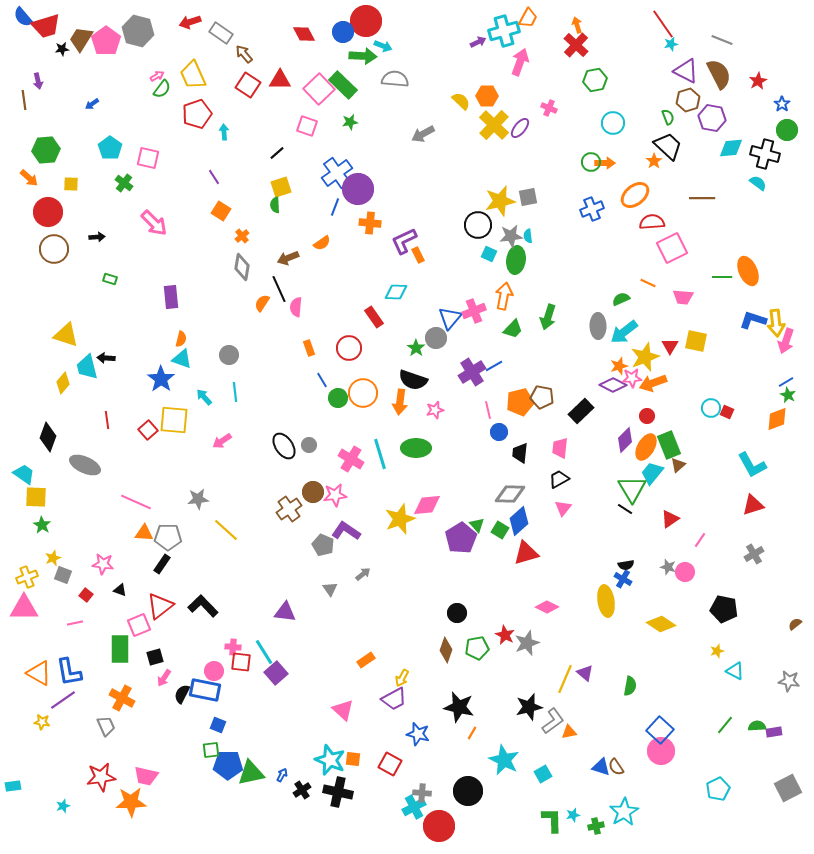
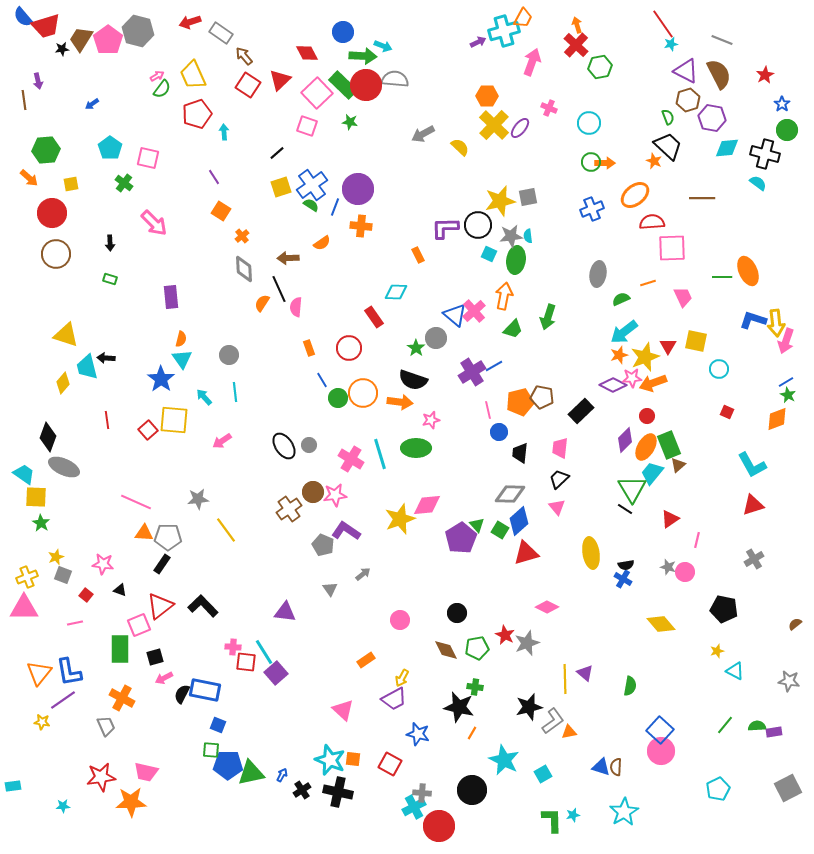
orange trapezoid at (528, 18): moved 5 px left
red circle at (366, 21): moved 64 px down
red diamond at (304, 34): moved 3 px right, 19 px down
pink pentagon at (106, 41): moved 2 px right, 1 px up
brown arrow at (244, 54): moved 2 px down
pink arrow at (520, 62): moved 12 px right
red triangle at (280, 80): rotated 45 degrees counterclockwise
green hexagon at (595, 80): moved 5 px right, 13 px up
red star at (758, 81): moved 7 px right, 6 px up
pink square at (319, 89): moved 2 px left, 4 px down
yellow semicircle at (461, 101): moved 1 px left, 46 px down
green star at (350, 122): rotated 21 degrees clockwise
cyan circle at (613, 123): moved 24 px left
cyan diamond at (731, 148): moved 4 px left
orange star at (654, 161): rotated 14 degrees counterclockwise
blue cross at (337, 173): moved 25 px left, 12 px down
yellow square at (71, 184): rotated 14 degrees counterclockwise
green semicircle at (275, 205): moved 36 px right; rotated 126 degrees clockwise
red circle at (48, 212): moved 4 px right, 1 px down
orange cross at (370, 223): moved 9 px left, 3 px down
black arrow at (97, 237): moved 13 px right, 6 px down; rotated 91 degrees clockwise
purple L-shape at (404, 241): moved 41 px right, 13 px up; rotated 24 degrees clockwise
pink square at (672, 248): rotated 24 degrees clockwise
brown circle at (54, 249): moved 2 px right, 5 px down
brown arrow at (288, 258): rotated 20 degrees clockwise
gray diamond at (242, 267): moved 2 px right, 2 px down; rotated 12 degrees counterclockwise
orange line at (648, 283): rotated 42 degrees counterclockwise
pink trapezoid at (683, 297): rotated 120 degrees counterclockwise
pink cross at (474, 311): rotated 20 degrees counterclockwise
blue triangle at (450, 318): moved 5 px right, 3 px up; rotated 30 degrees counterclockwise
gray ellipse at (598, 326): moved 52 px up; rotated 10 degrees clockwise
red triangle at (670, 346): moved 2 px left
cyan triangle at (182, 359): rotated 35 degrees clockwise
orange star at (619, 366): moved 11 px up
orange arrow at (400, 402): rotated 90 degrees counterclockwise
cyan circle at (711, 408): moved 8 px right, 39 px up
pink star at (435, 410): moved 4 px left, 10 px down
gray ellipse at (85, 465): moved 21 px left, 2 px down
black trapezoid at (559, 479): rotated 15 degrees counterclockwise
pink triangle at (563, 508): moved 6 px left, 1 px up; rotated 18 degrees counterclockwise
green star at (42, 525): moved 1 px left, 2 px up
yellow line at (226, 530): rotated 12 degrees clockwise
pink line at (700, 540): moved 3 px left; rotated 21 degrees counterclockwise
gray cross at (754, 554): moved 5 px down
yellow star at (53, 558): moved 3 px right, 1 px up
yellow ellipse at (606, 601): moved 15 px left, 48 px up
yellow diamond at (661, 624): rotated 16 degrees clockwise
brown diamond at (446, 650): rotated 45 degrees counterclockwise
red square at (241, 662): moved 5 px right
pink circle at (214, 671): moved 186 px right, 51 px up
orange triangle at (39, 673): rotated 40 degrees clockwise
pink arrow at (164, 678): rotated 30 degrees clockwise
yellow line at (565, 679): rotated 24 degrees counterclockwise
green square at (211, 750): rotated 12 degrees clockwise
brown semicircle at (616, 767): rotated 36 degrees clockwise
pink trapezoid at (146, 776): moved 4 px up
black circle at (468, 791): moved 4 px right, 1 px up
cyan star at (63, 806): rotated 16 degrees clockwise
green cross at (596, 826): moved 121 px left, 139 px up; rotated 21 degrees clockwise
